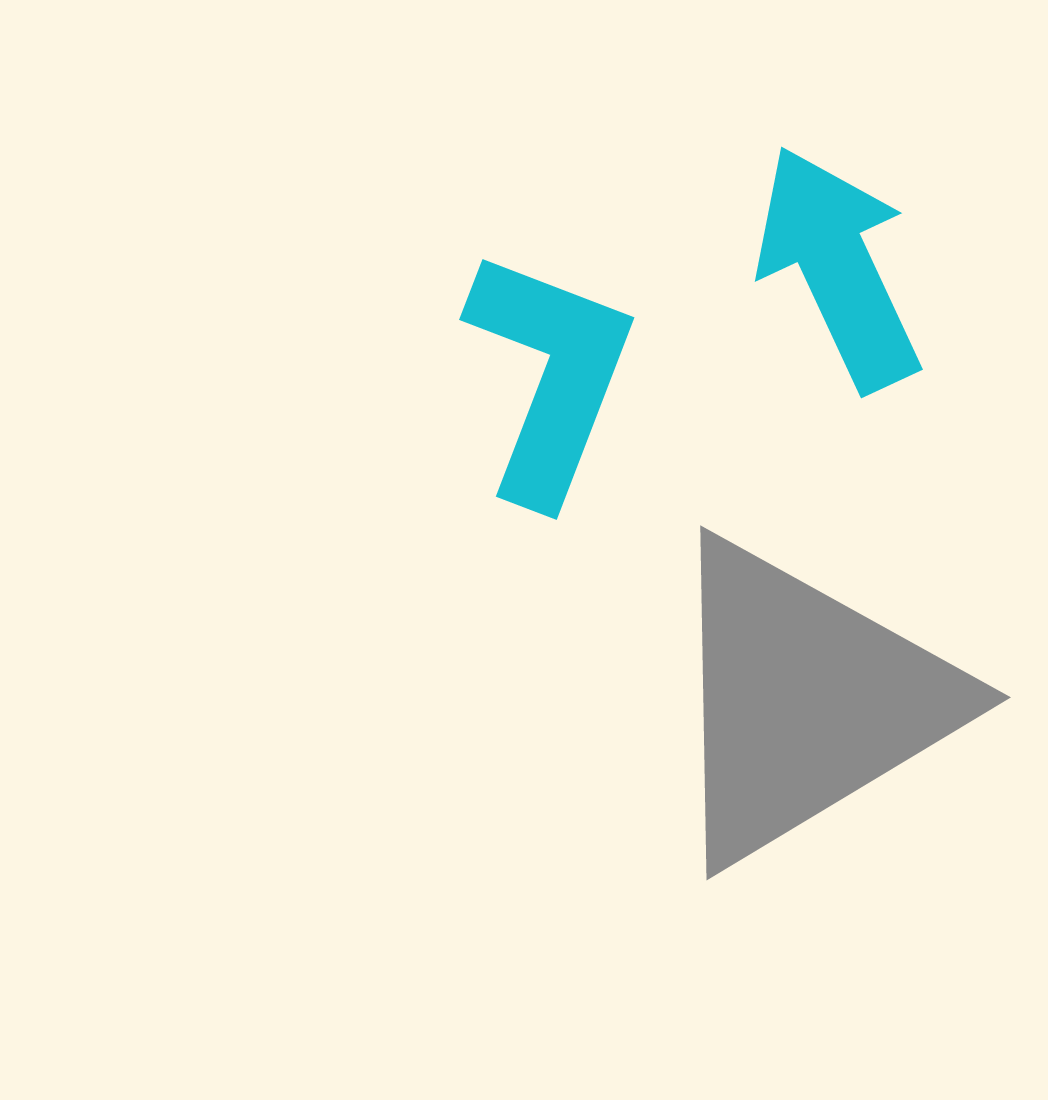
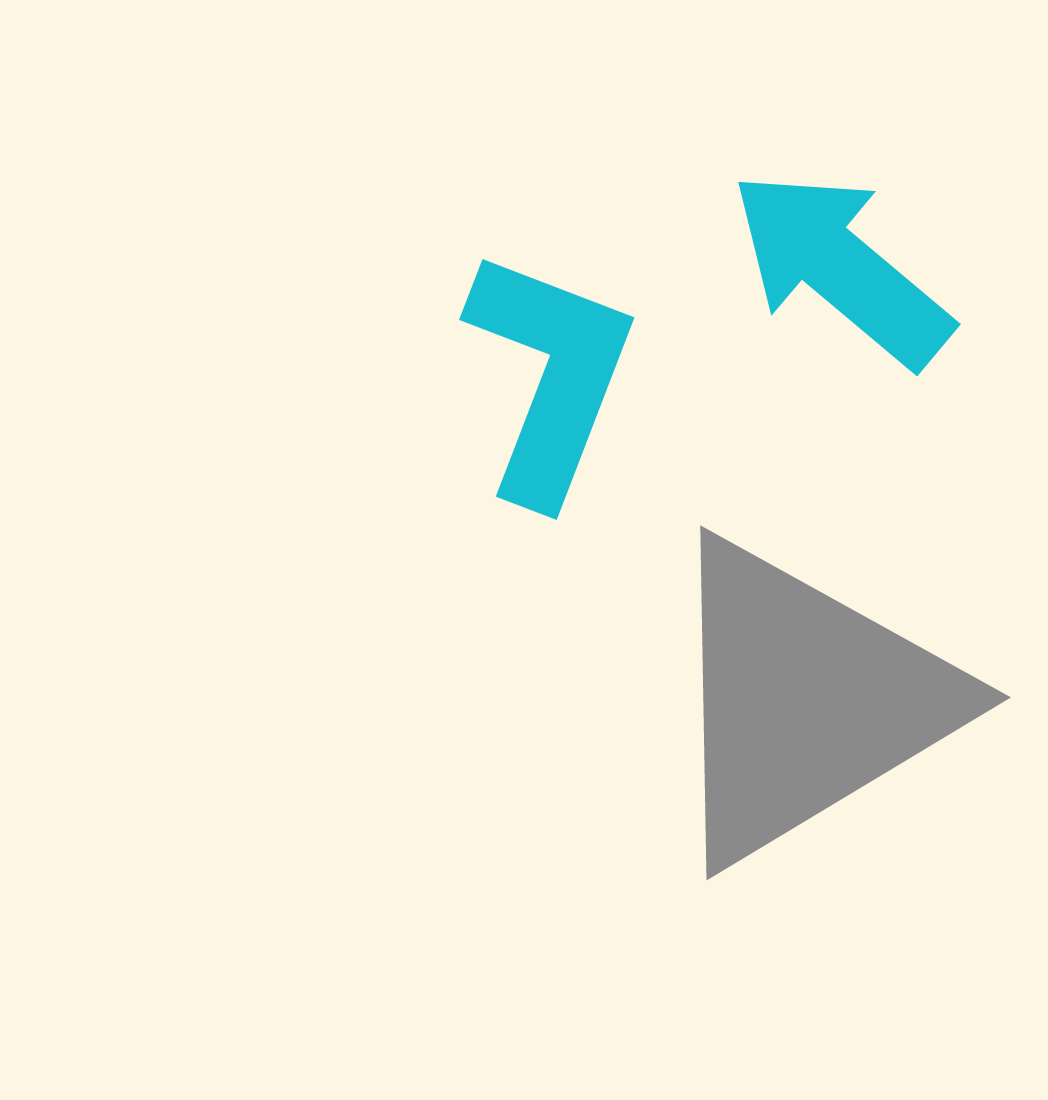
cyan arrow: moved 3 px right; rotated 25 degrees counterclockwise
